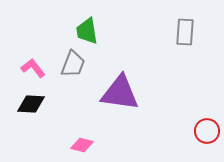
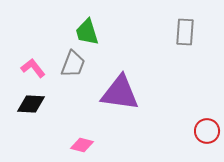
green trapezoid: moved 1 px down; rotated 8 degrees counterclockwise
